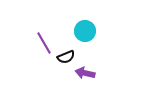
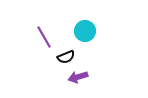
purple line: moved 6 px up
purple arrow: moved 7 px left, 4 px down; rotated 30 degrees counterclockwise
